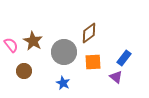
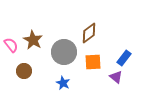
brown star: moved 1 px up
